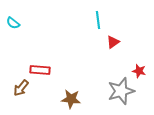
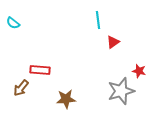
brown star: moved 5 px left; rotated 12 degrees counterclockwise
